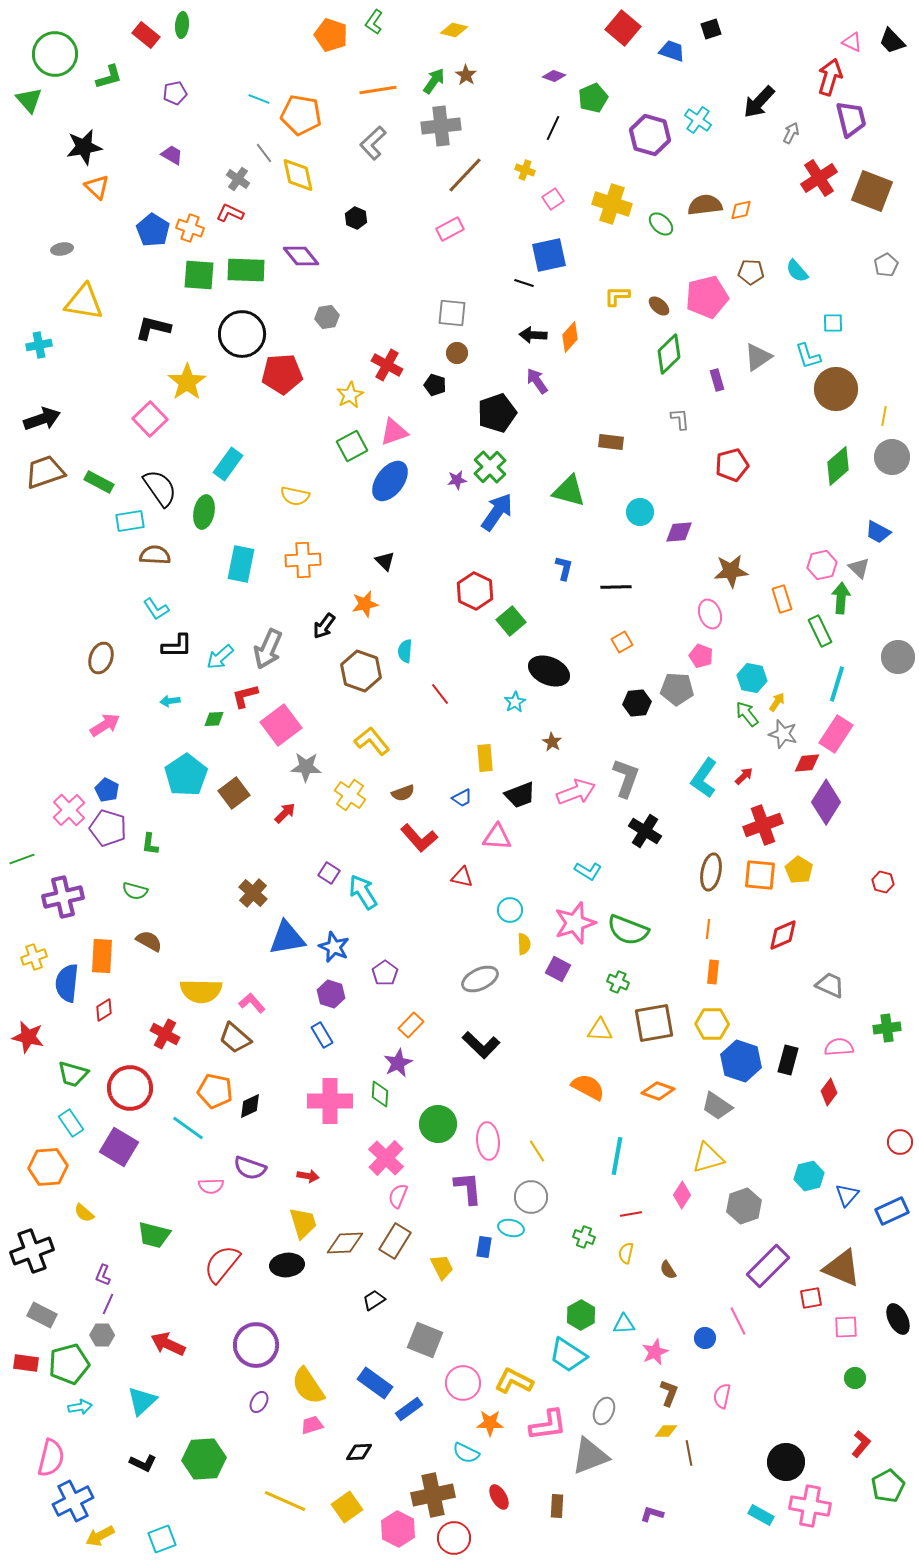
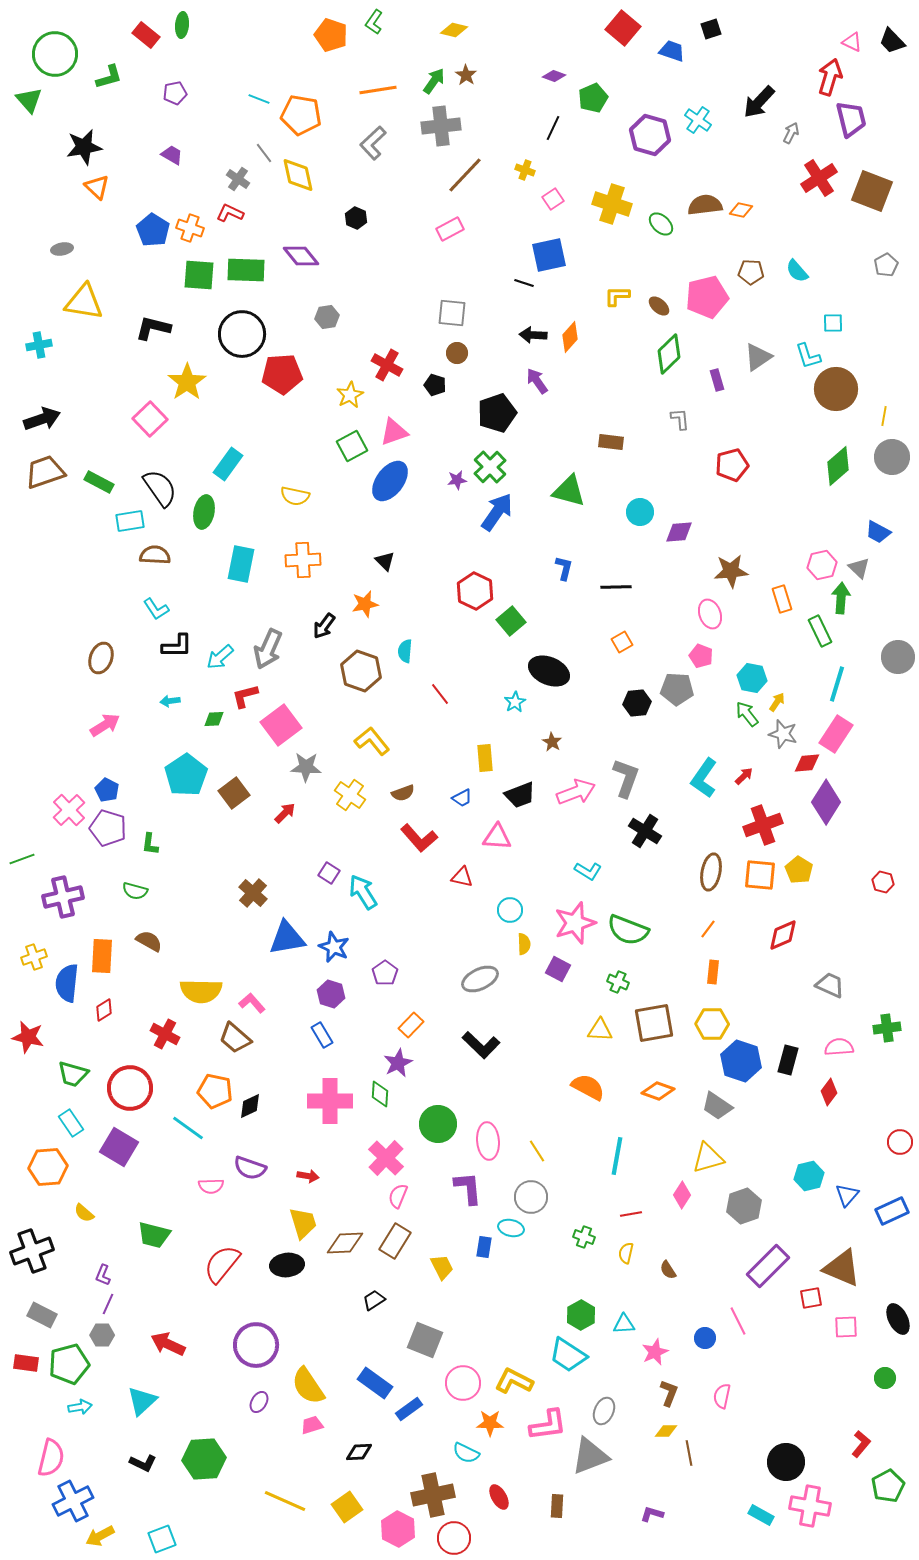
orange diamond at (741, 210): rotated 25 degrees clockwise
orange line at (708, 929): rotated 30 degrees clockwise
green circle at (855, 1378): moved 30 px right
